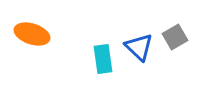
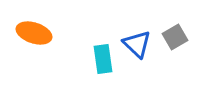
orange ellipse: moved 2 px right, 1 px up
blue triangle: moved 2 px left, 3 px up
